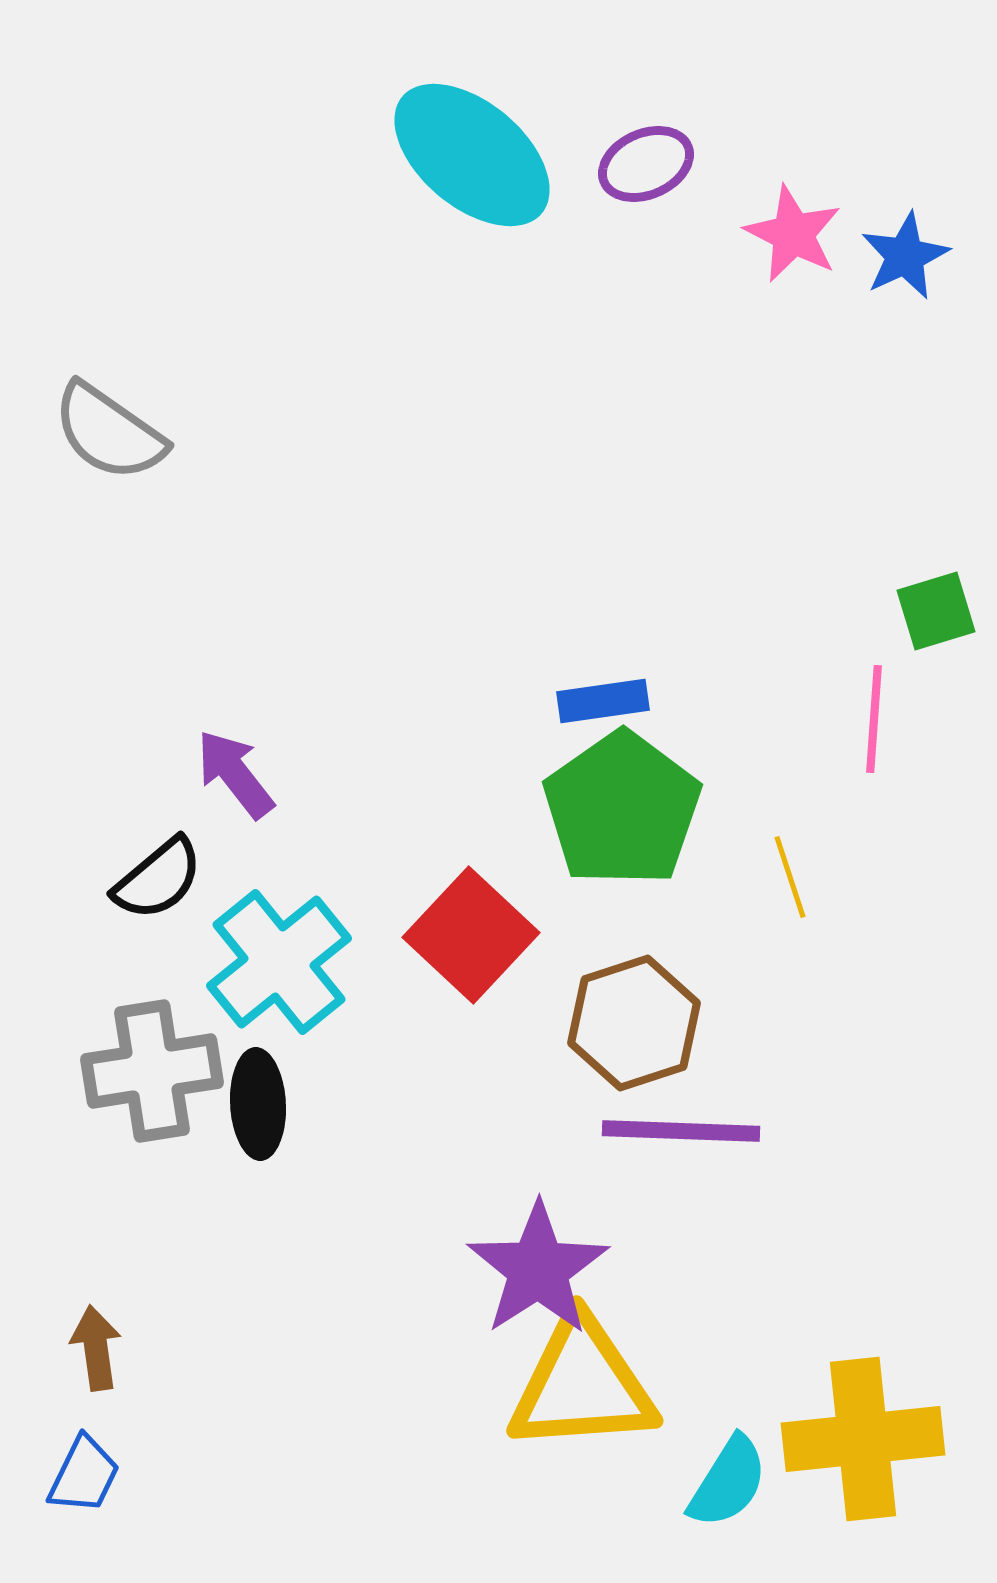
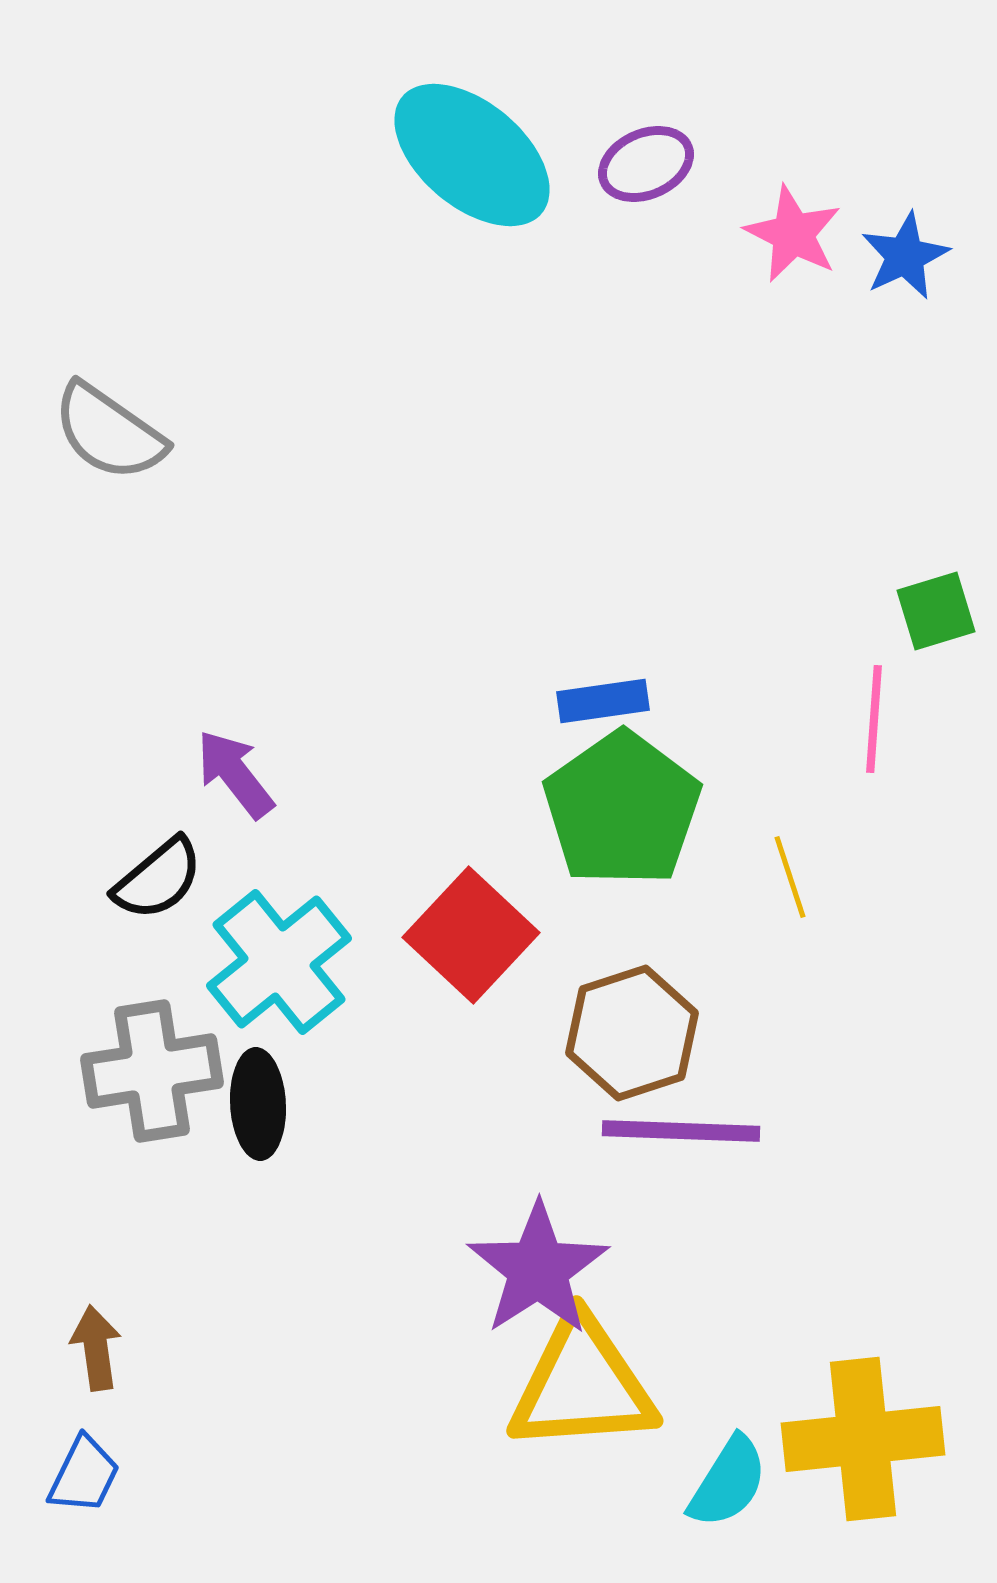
brown hexagon: moved 2 px left, 10 px down
